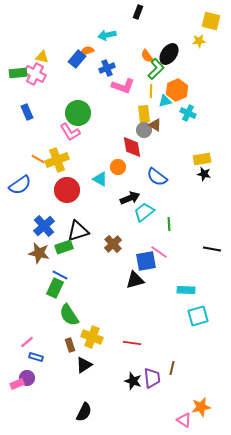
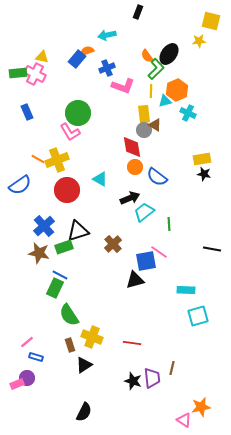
orange circle at (118, 167): moved 17 px right
